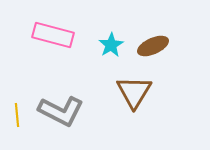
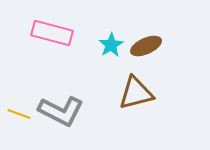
pink rectangle: moved 1 px left, 2 px up
brown ellipse: moved 7 px left
brown triangle: moved 2 px right, 1 px down; rotated 45 degrees clockwise
yellow line: moved 2 px right, 1 px up; rotated 65 degrees counterclockwise
